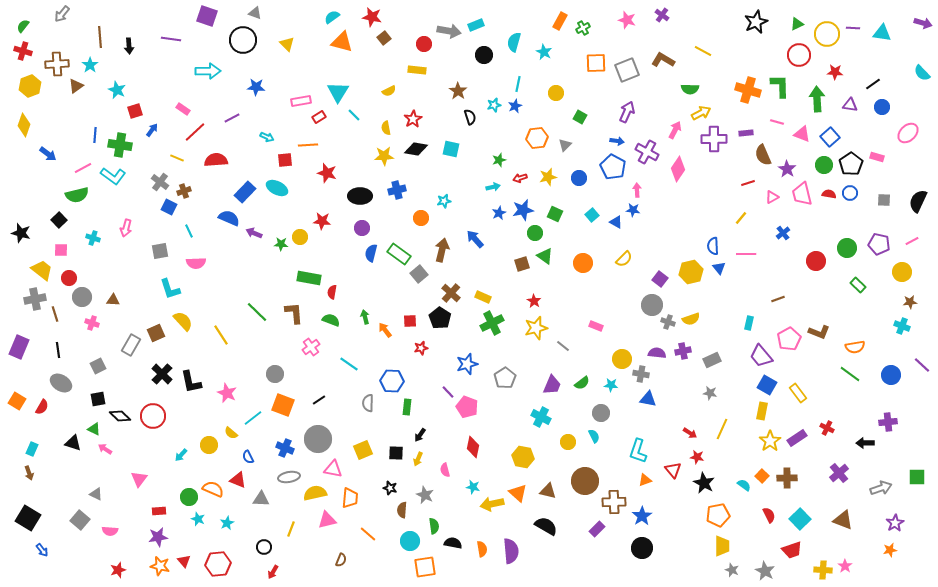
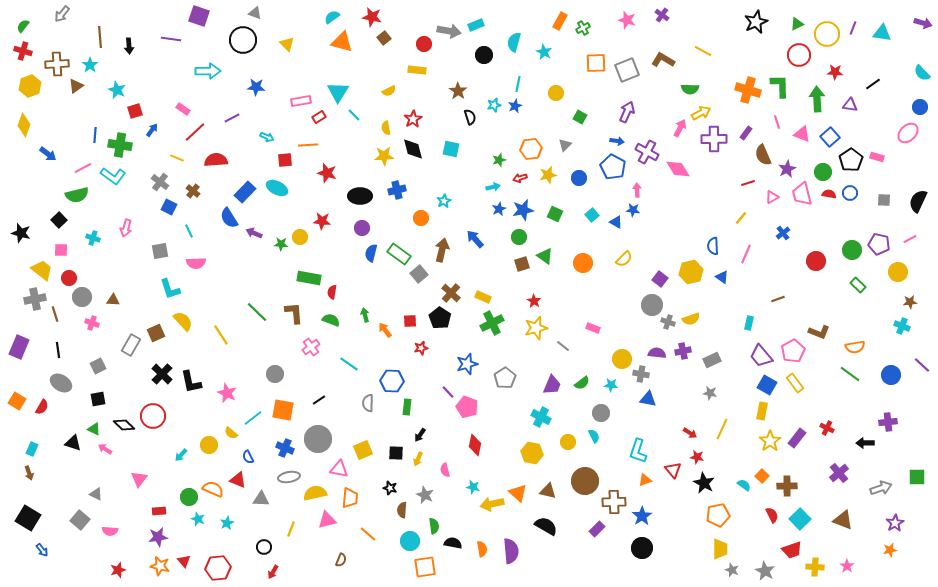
purple square at (207, 16): moved 8 px left
purple line at (853, 28): rotated 72 degrees counterclockwise
blue circle at (882, 107): moved 38 px right
pink line at (777, 122): rotated 56 degrees clockwise
pink arrow at (675, 130): moved 5 px right, 2 px up
purple rectangle at (746, 133): rotated 48 degrees counterclockwise
orange hexagon at (537, 138): moved 6 px left, 11 px down
black diamond at (416, 149): moved 3 px left; rotated 65 degrees clockwise
black pentagon at (851, 164): moved 4 px up
green circle at (824, 165): moved 1 px left, 7 px down
pink diamond at (678, 169): rotated 65 degrees counterclockwise
purple star at (787, 169): rotated 12 degrees clockwise
yellow star at (548, 177): moved 2 px up
brown cross at (184, 191): moved 9 px right; rotated 32 degrees counterclockwise
cyan star at (444, 201): rotated 16 degrees counterclockwise
blue star at (499, 213): moved 4 px up
blue semicircle at (229, 218): rotated 145 degrees counterclockwise
green circle at (535, 233): moved 16 px left, 4 px down
pink line at (912, 241): moved 2 px left, 2 px up
green circle at (847, 248): moved 5 px right, 2 px down
pink line at (746, 254): rotated 66 degrees counterclockwise
blue triangle at (719, 268): moved 3 px right, 9 px down; rotated 16 degrees counterclockwise
yellow circle at (902, 272): moved 4 px left
green arrow at (365, 317): moved 2 px up
pink rectangle at (596, 326): moved 3 px left, 2 px down
pink pentagon at (789, 339): moved 4 px right, 12 px down
yellow rectangle at (798, 393): moved 3 px left, 10 px up
orange square at (283, 405): moved 5 px down; rotated 10 degrees counterclockwise
black diamond at (120, 416): moved 4 px right, 9 px down
purple rectangle at (797, 438): rotated 18 degrees counterclockwise
red diamond at (473, 447): moved 2 px right, 2 px up
yellow hexagon at (523, 457): moved 9 px right, 4 px up
pink triangle at (333, 469): moved 6 px right
brown cross at (787, 478): moved 8 px down
red semicircle at (769, 515): moved 3 px right
yellow trapezoid at (722, 546): moved 2 px left, 3 px down
red hexagon at (218, 564): moved 4 px down
pink star at (845, 566): moved 2 px right
yellow cross at (823, 570): moved 8 px left, 3 px up
